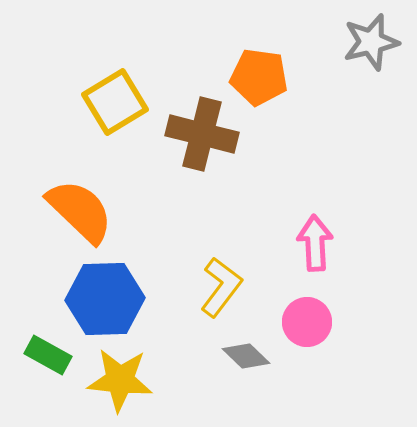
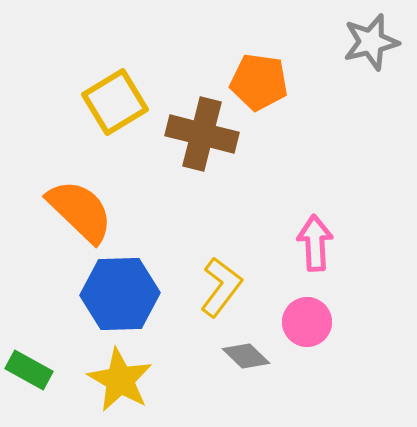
orange pentagon: moved 5 px down
blue hexagon: moved 15 px right, 5 px up
green rectangle: moved 19 px left, 15 px down
yellow star: rotated 24 degrees clockwise
